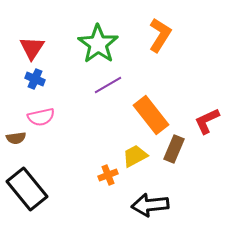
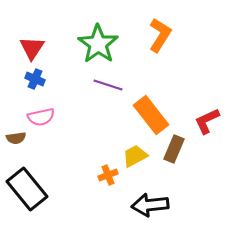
purple line: rotated 48 degrees clockwise
